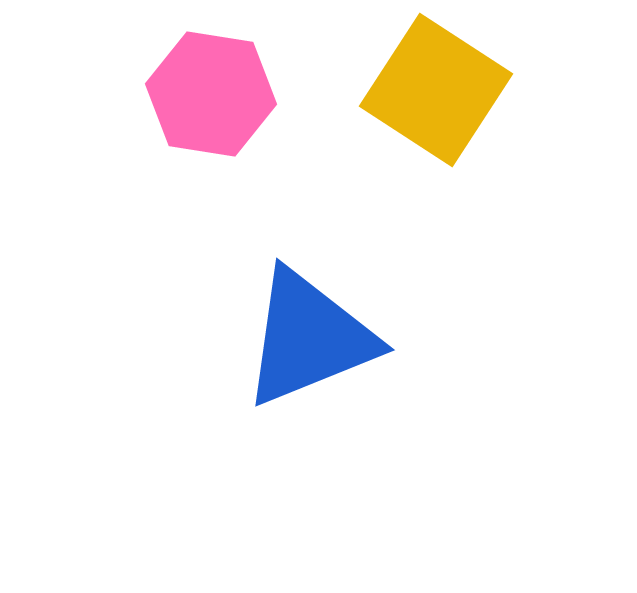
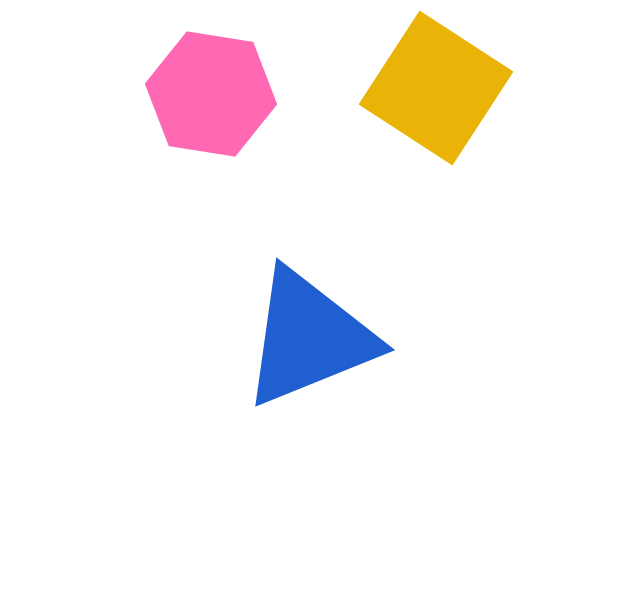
yellow square: moved 2 px up
